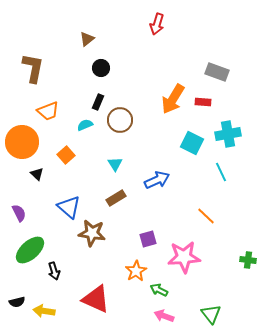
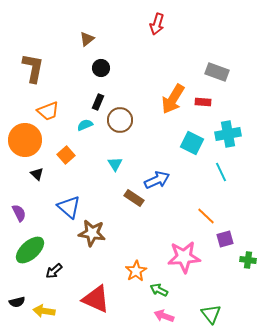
orange circle: moved 3 px right, 2 px up
brown rectangle: moved 18 px right; rotated 66 degrees clockwise
purple square: moved 77 px right
black arrow: rotated 66 degrees clockwise
